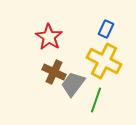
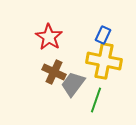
blue rectangle: moved 3 px left, 6 px down
yellow cross: rotated 16 degrees counterclockwise
